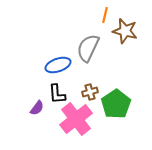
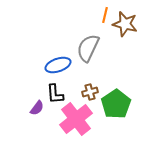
brown star: moved 7 px up
black L-shape: moved 2 px left
